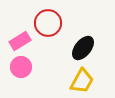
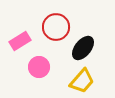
red circle: moved 8 px right, 4 px down
pink circle: moved 18 px right
yellow trapezoid: rotated 12 degrees clockwise
